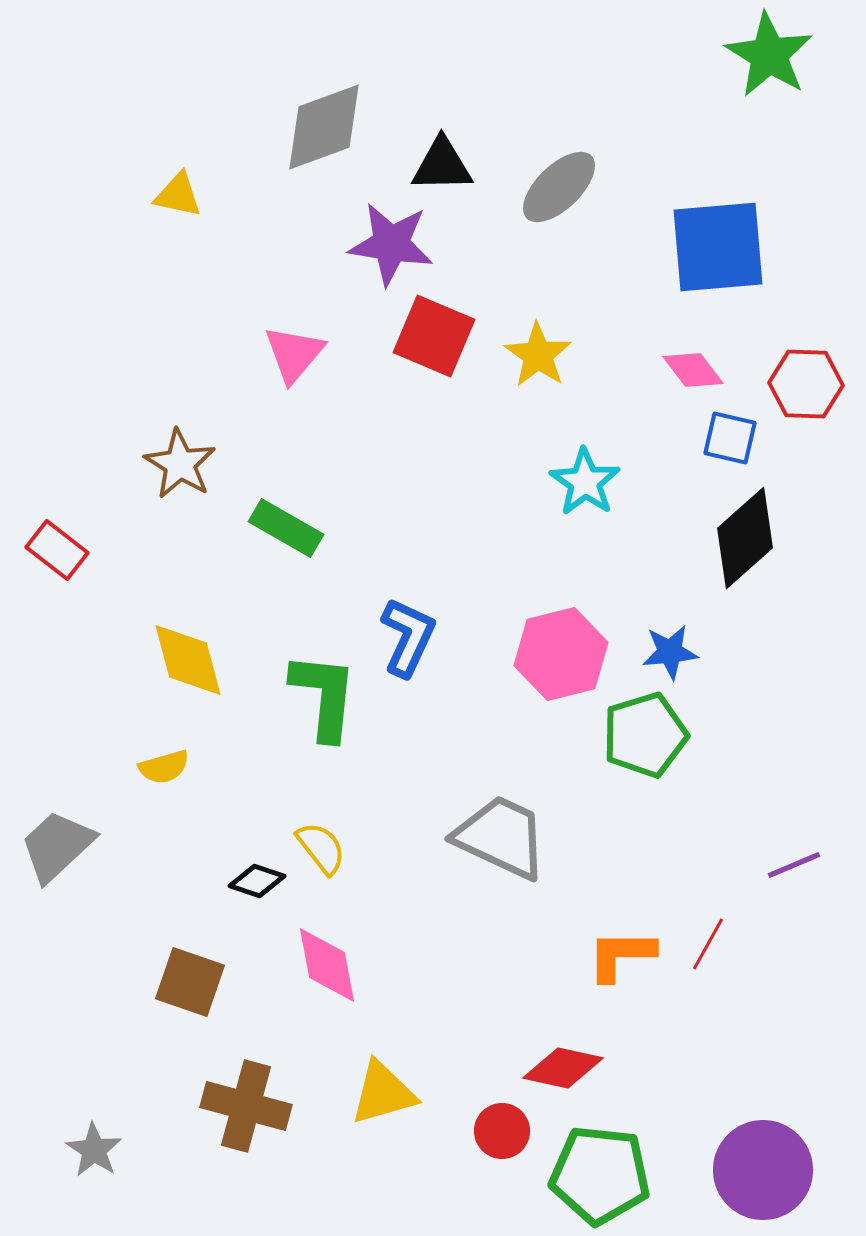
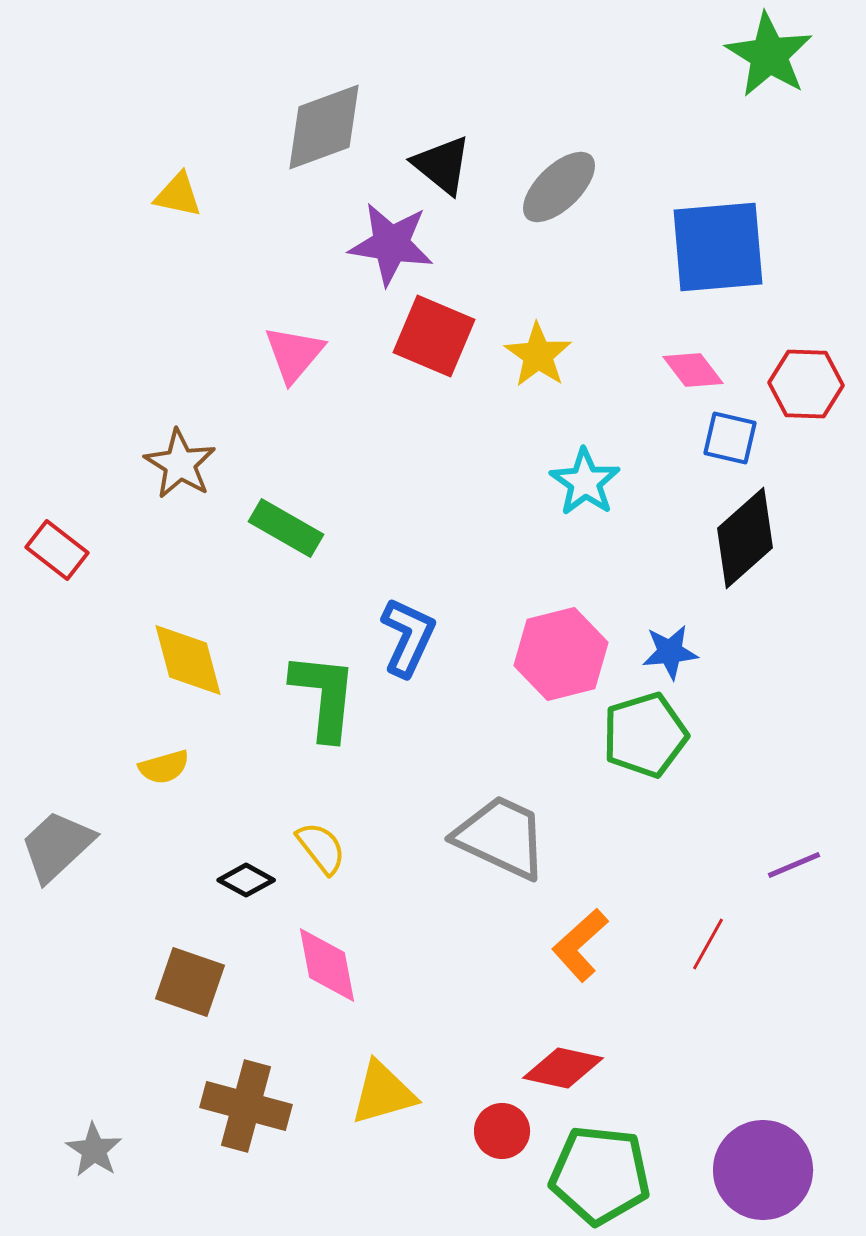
black triangle at (442, 165): rotated 40 degrees clockwise
black diamond at (257, 881): moved 11 px left, 1 px up; rotated 10 degrees clockwise
orange L-shape at (621, 955): moved 41 px left, 10 px up; rotated 42 degrees counterclockwise
